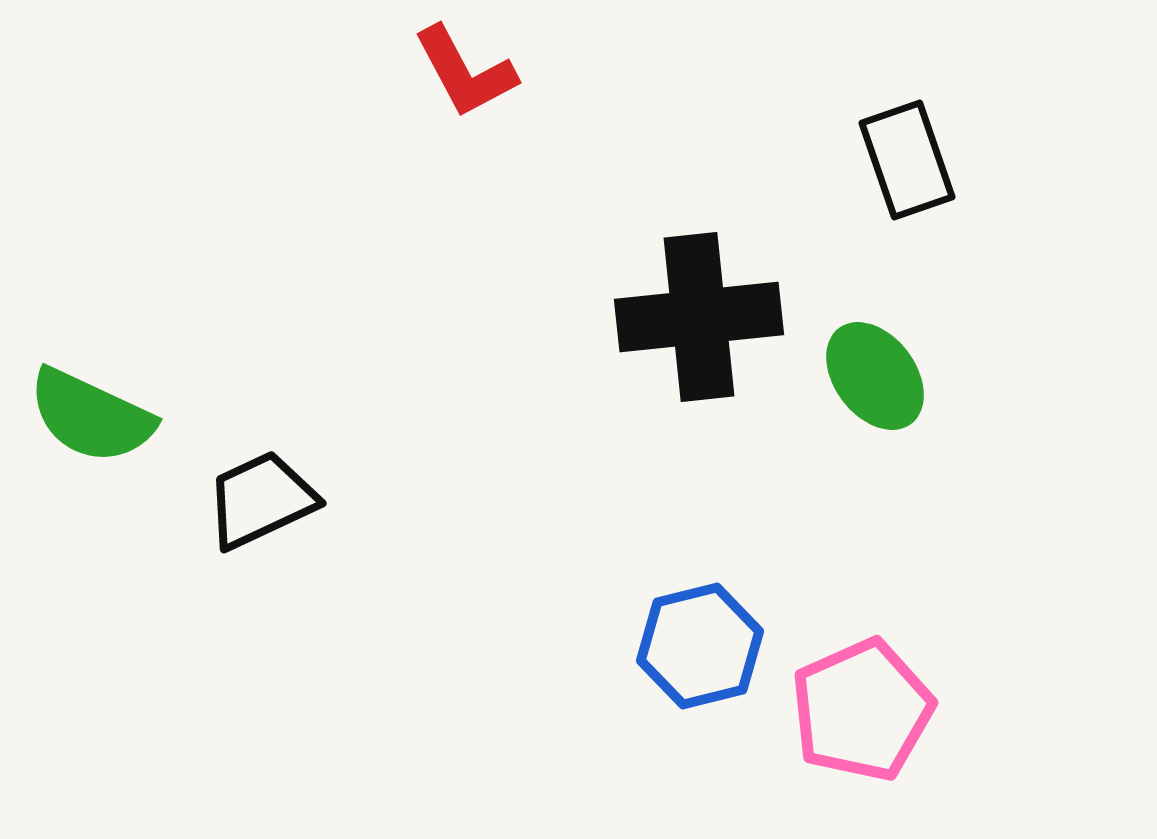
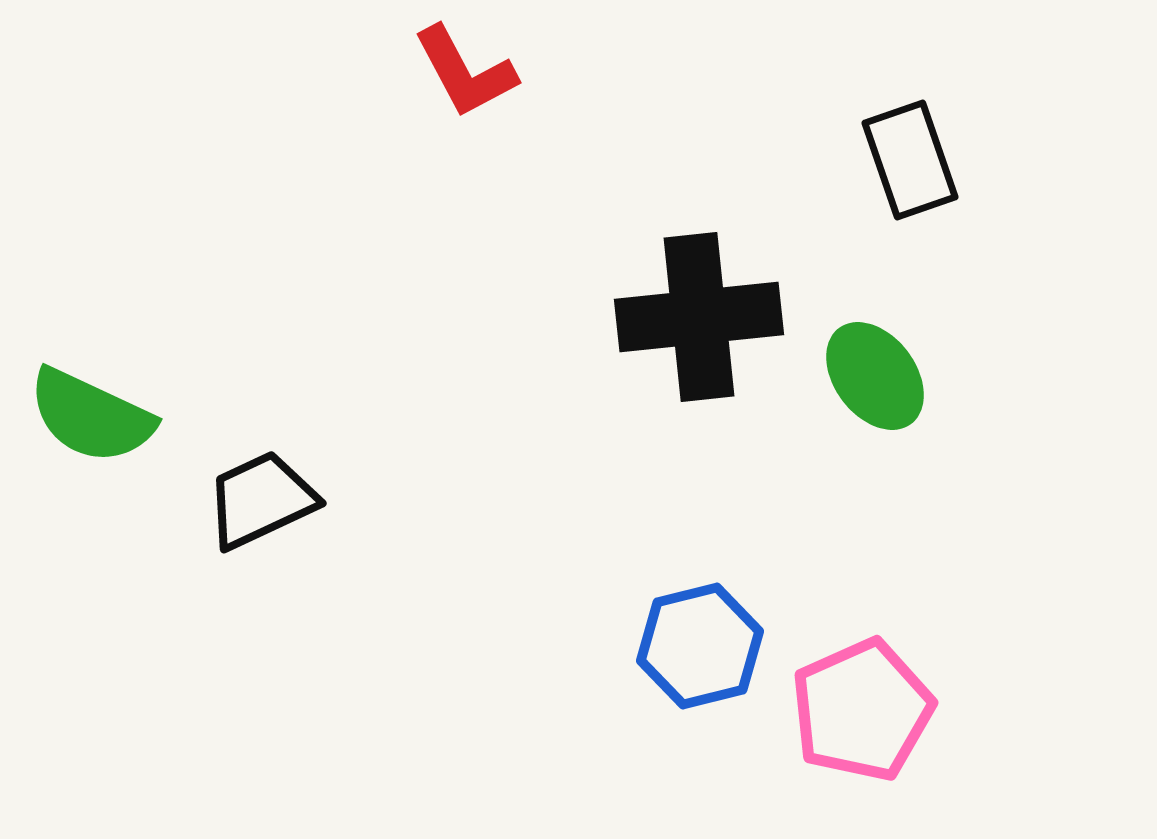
black rectangle: moved 3 px right
